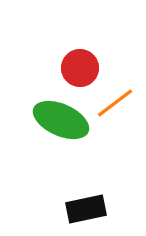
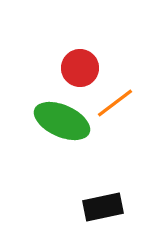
green ellipse: moved 1 px right, 1 px down
black rectangle: moved 17 px right, 2 px up
